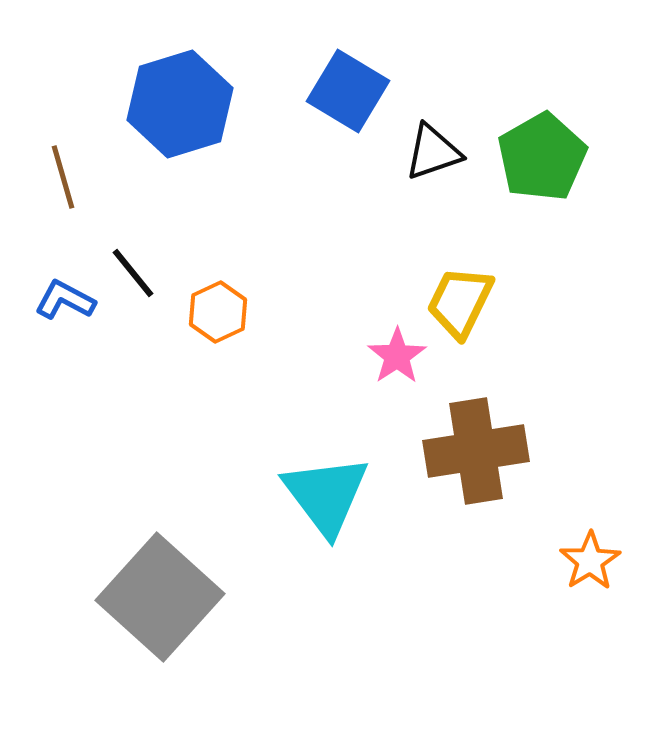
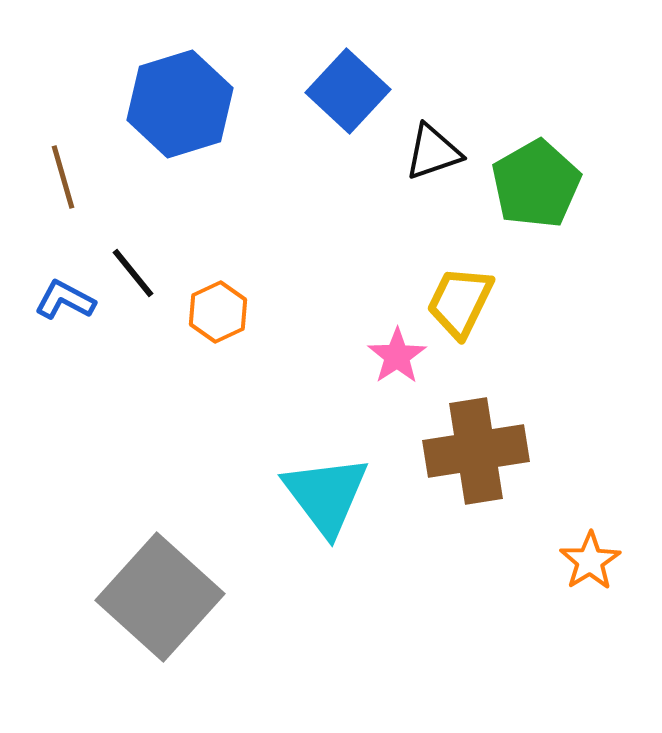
blue square: rotated 12 degrees clockwise
green pentagon: moved 6 px left, 27 px down
